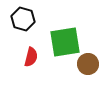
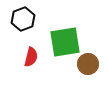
black hexagon: rotated 25 degrees clockwise
